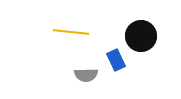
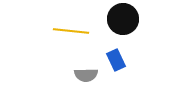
yellow line: moved 1 px up
black circle: moved 18 px left, 17 px up
